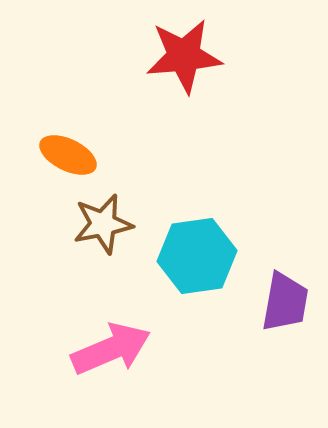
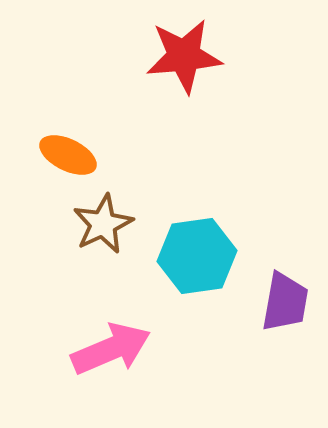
brown star: rotated 14 degrees counterclockwise
